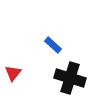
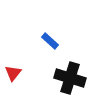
blue rectangle: moved 3 px left, 4 px up
